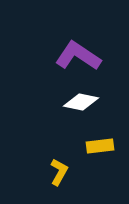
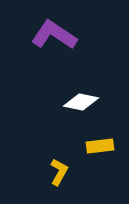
purple L-shape: moved 24 px left, 21 px up
